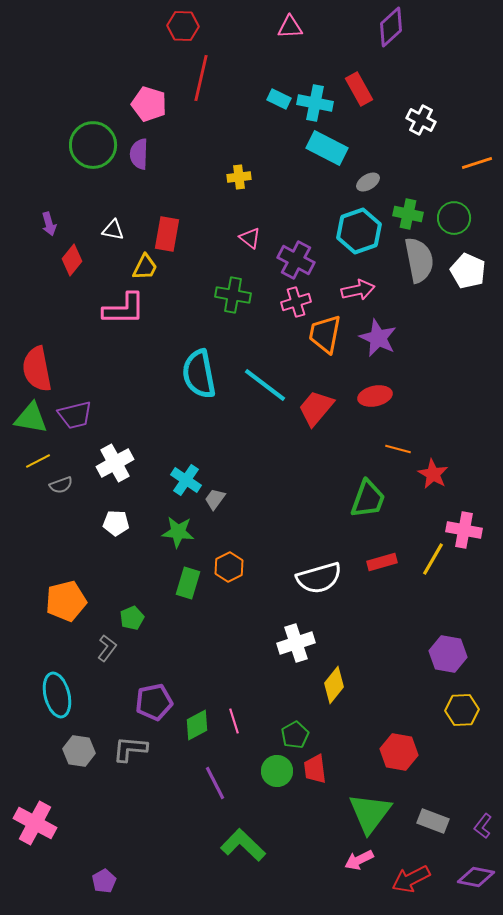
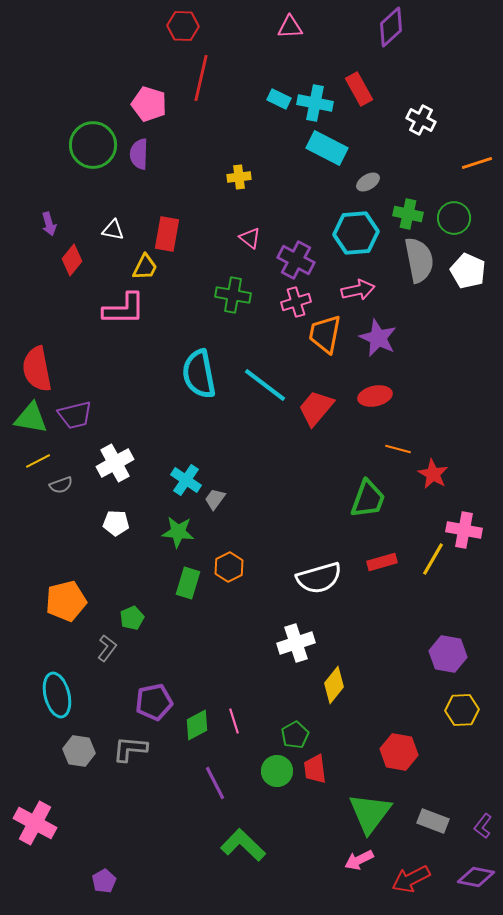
cyan hexagon at (359, 231): moved 3 px left, 2 px down; rotated 15 degrees clockwise
